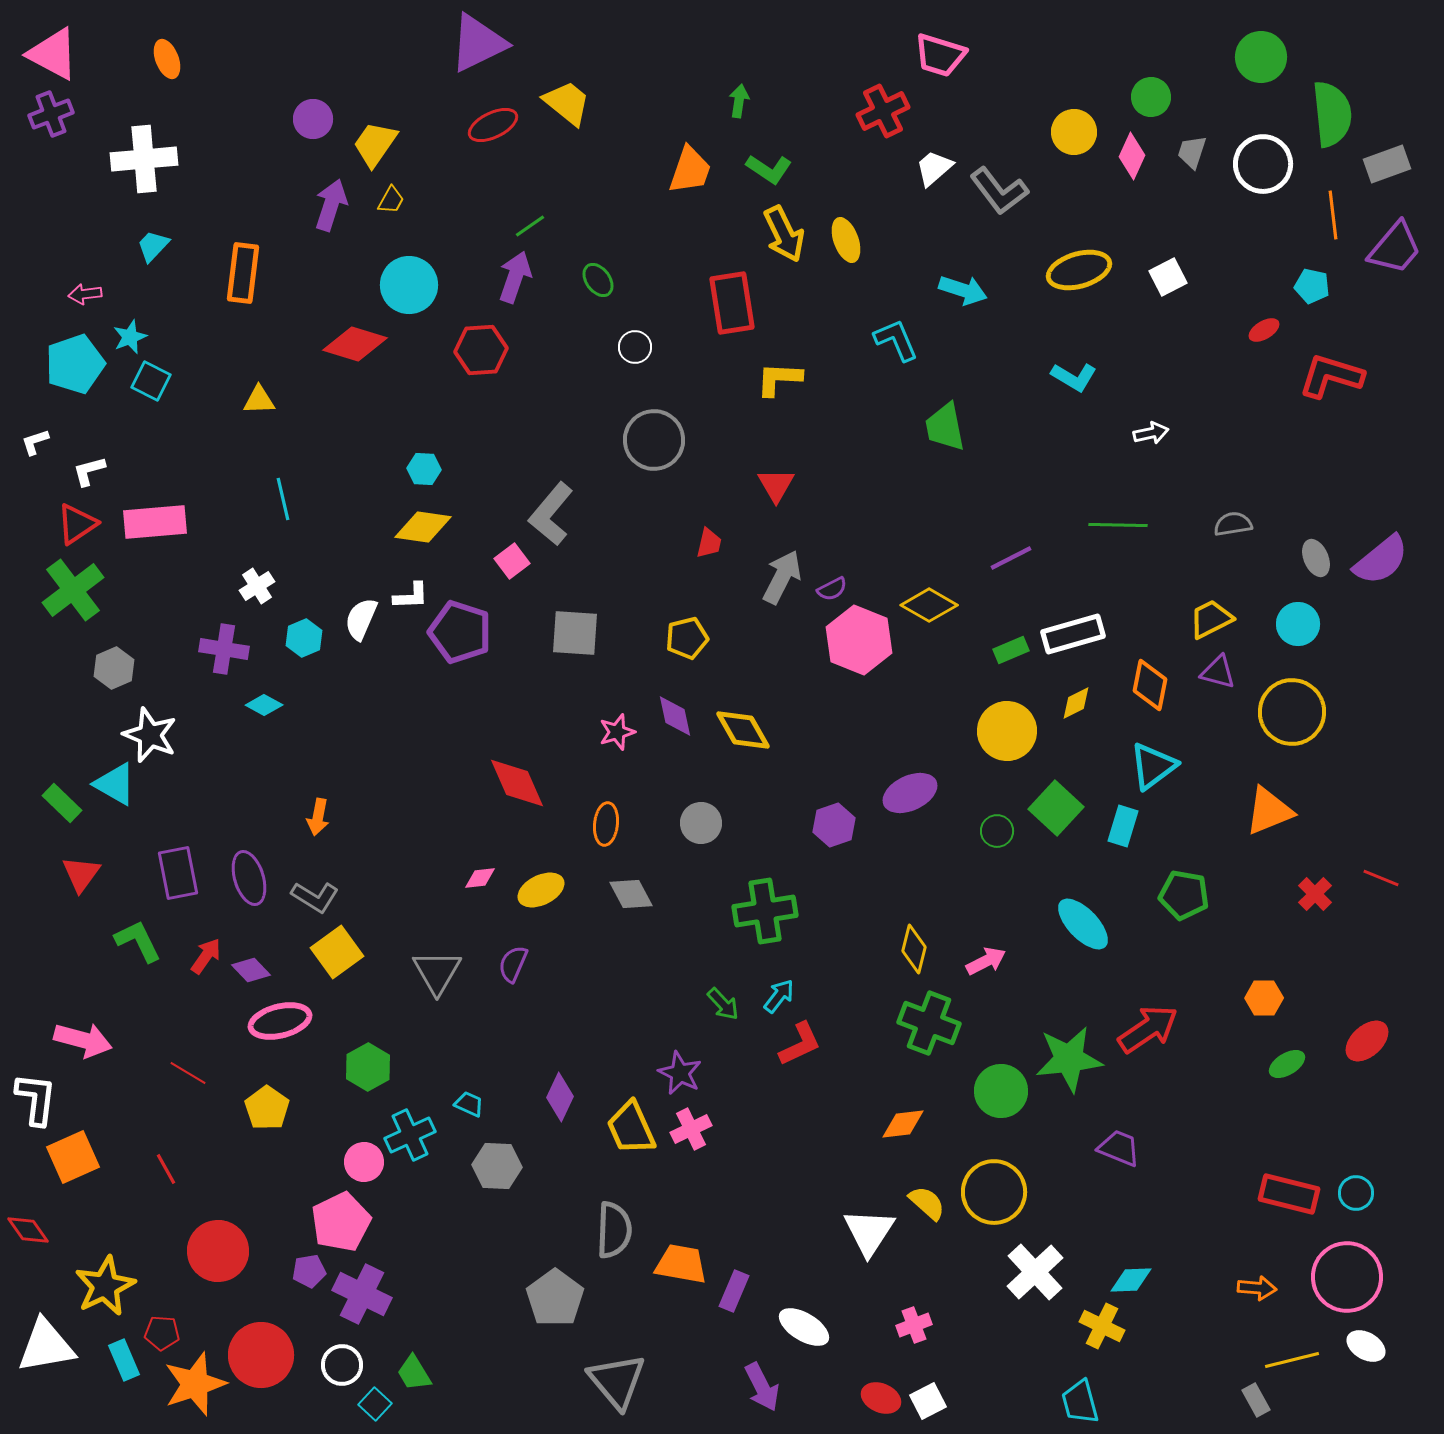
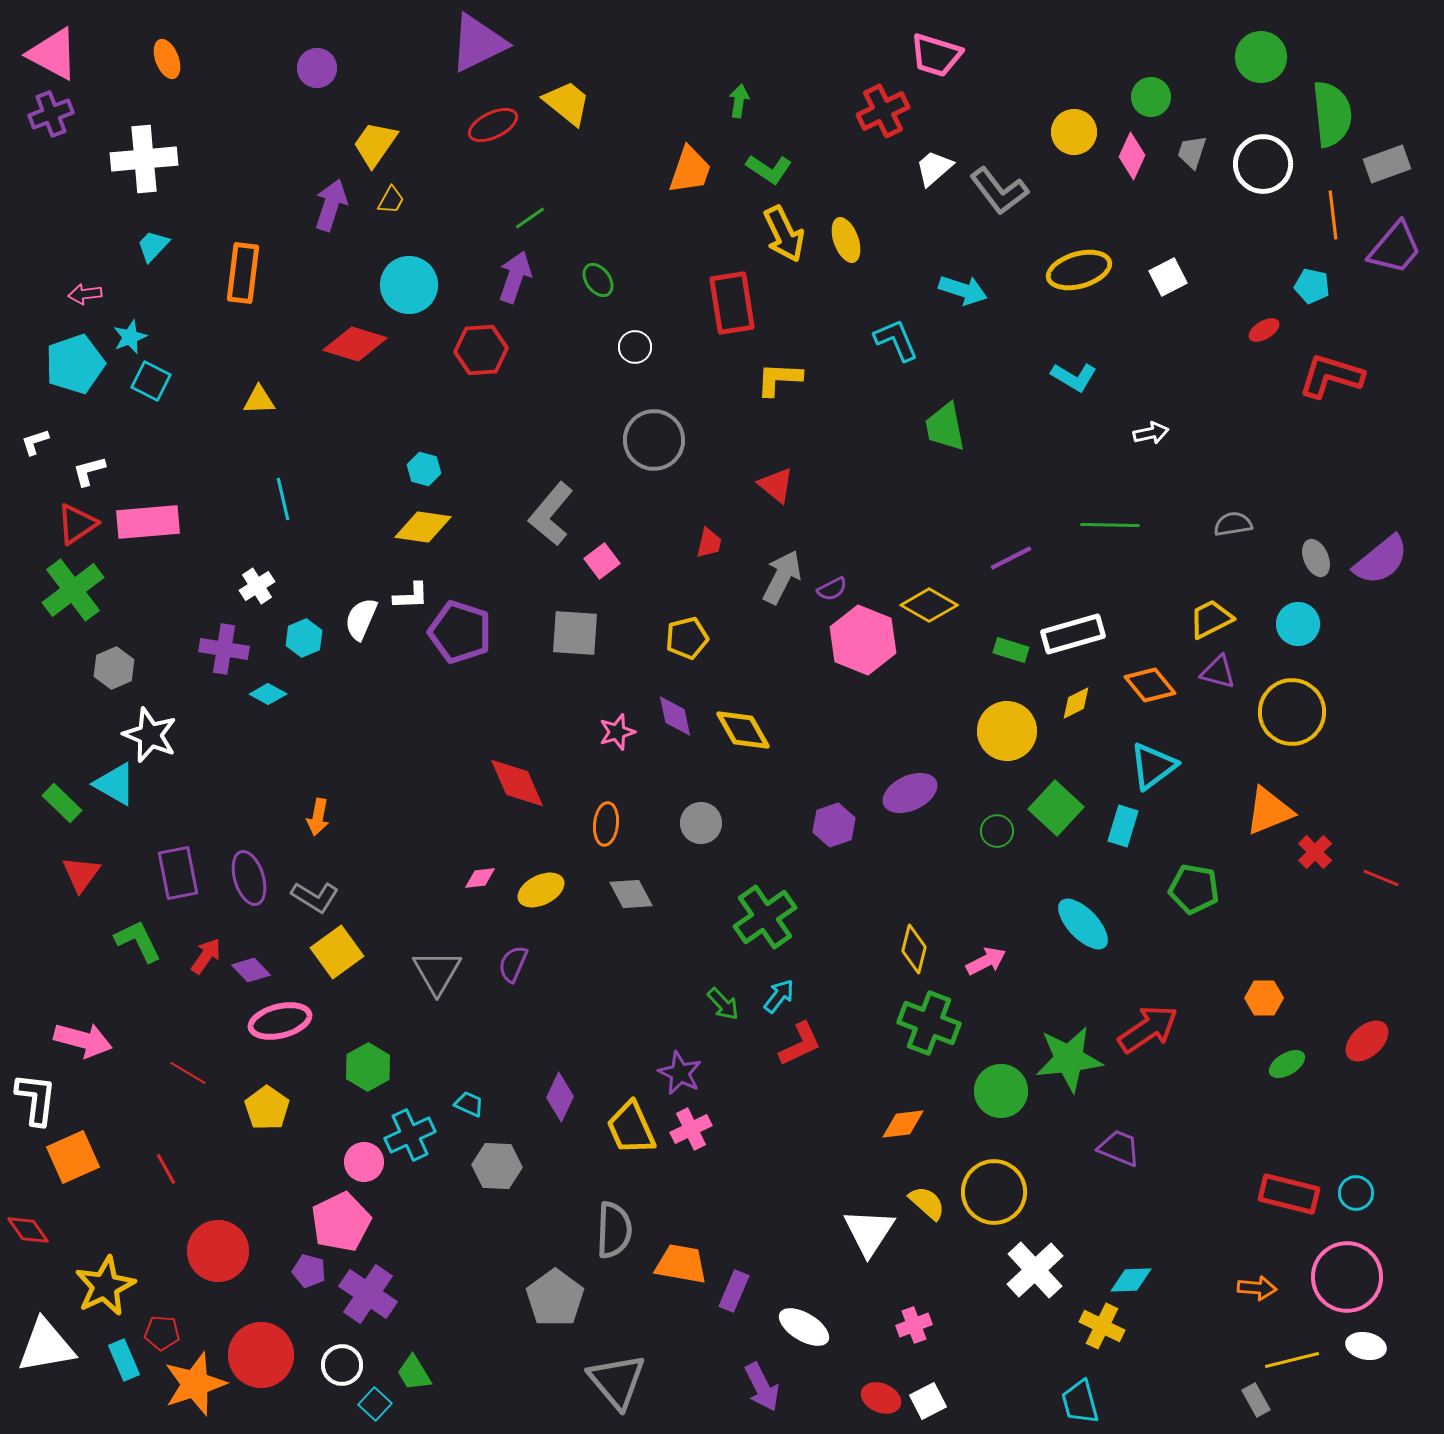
pink trapezoid at (940, 55): moved 4 px left
purple circle at (313, 119): moved 4 px right, 51 px up
green line at (530, 226): moved 8 px up
cyan hexagon at (424, 469): rotated 12 degrees clockwise
red triangle at (776, 485): rotated 21 degrees counterclockwise
pink rectangle at (155, 522): moved 7 px left
green line at (1118, 525): moved 8 px left
pink square at (512, 561): moved 90 px right
pink hexagon at (859, 640): moved 4 px right
green rectangle at (1011, 650): rotated 40 degrees clockwise
orange diamond at (1150, 685): rotated 51 degrees counterclockwise
cyan diamond at (264, 705): moved 4 px right, 11 px up
red cross at (1315, 894): moved 42 px up
green pentagon at (1184, 895): moved 10 px right, 6 px up
green cross at (765, 911): moved 6 px down; rotated 26 degrees counterclockwise
purple pentagon at (309, 1271): rotated 24 degrees clockwise
white cross at (1035, 1272): moved 2 px up
purple cross at (362, 1294): moved 6 px right; rotated 8 degrees clockwise
white ellipse at (1366, 1346): rotated 18 degrees counterclockwise
